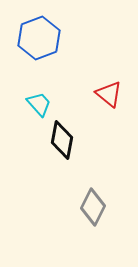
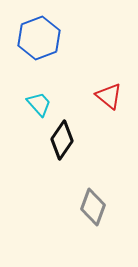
red triangle: moved 2 px down
black diamond: rotated 24 degrees clockwise
gray diamond: rotated 6 degrees counterclockwise
